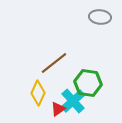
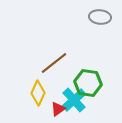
cyan cross: moved 1 px right, 1 px up
